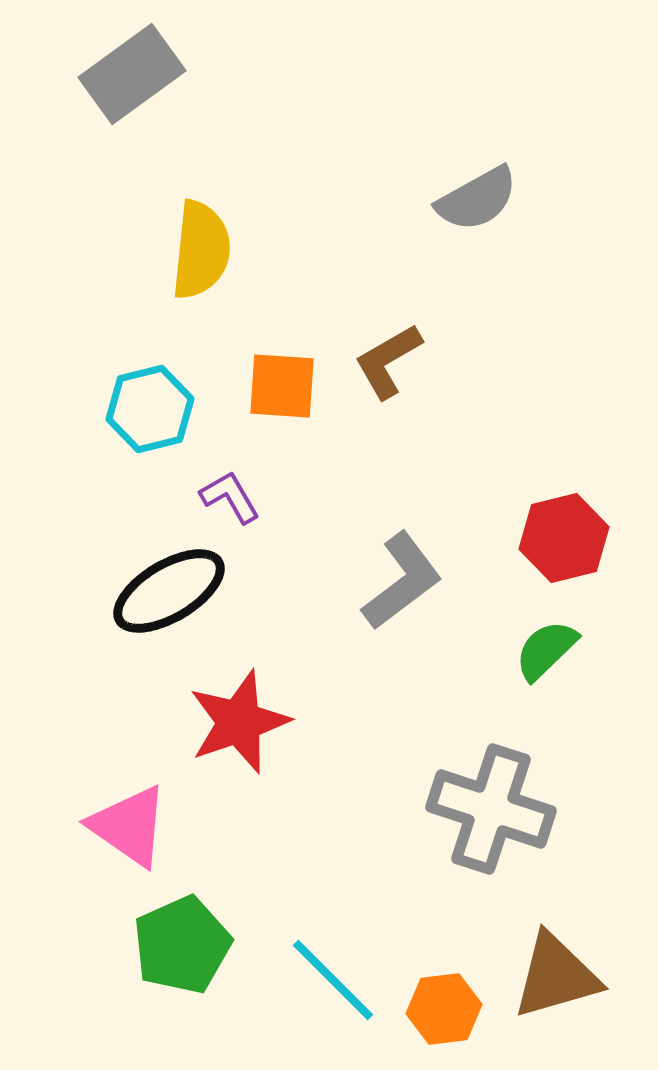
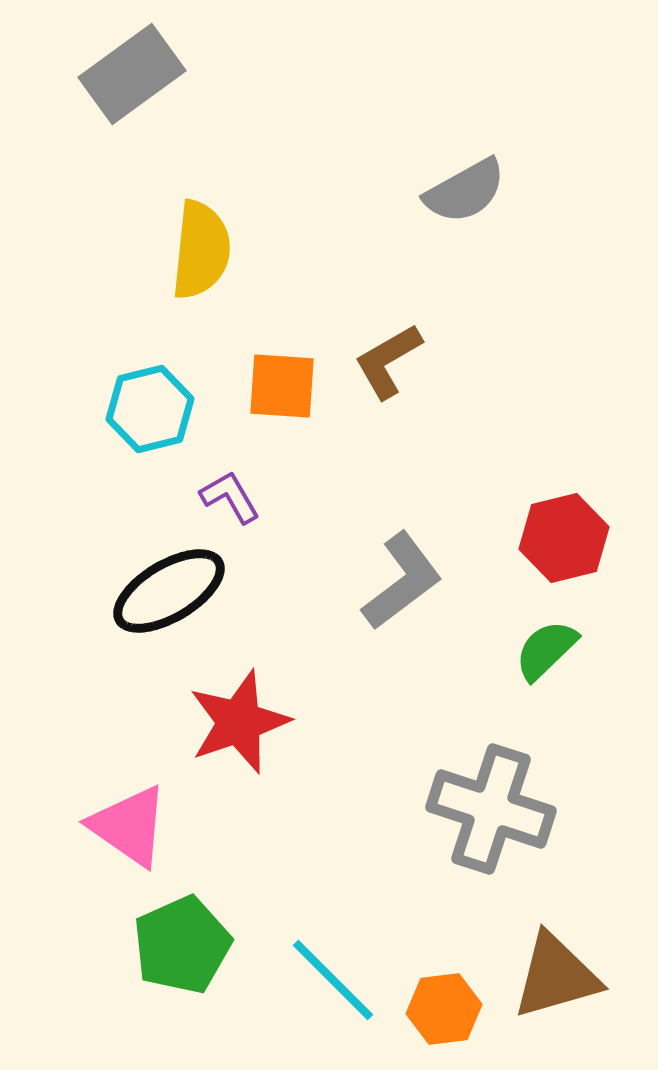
gray semicircle: moved 12 px left, 8 px up
